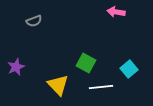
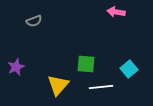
green square: moved 1 px down; rotated 24 degrees counterclockwise
yellow triangle: rotated 25 degrees clockwise
